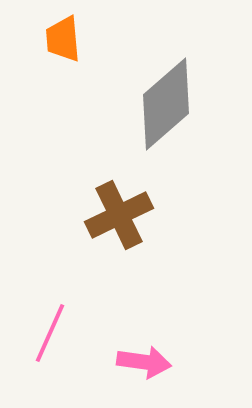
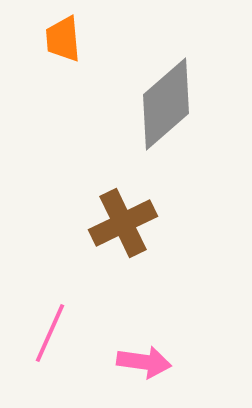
brown cross: moved 4 px right, 8 px down
